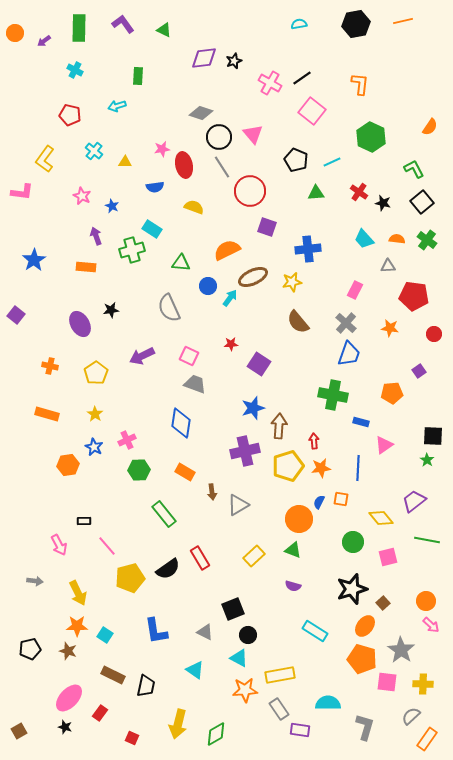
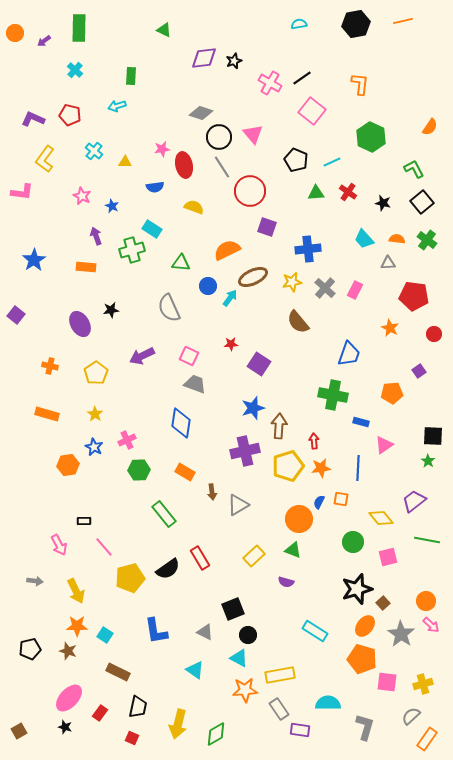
purple L-shape at (123, 24): moved 90 px left, 95 px down; rotated 30 degrees counterclockwise
cyan cross at (75, 70): rotated 14 degrees clockwise
green rectangle at (138, 76): moved 7 px left
red cross at (359, 192): moved 11 px left
gray triangle at (388, 266): moved 3 px up
gray cross at (346, 323): moved 21 px left, 35 px up
orange star at (390, 328): rotated 18 degrees clockwise
green star at (427, 460): moved 1 px right, 1 px down
pink line at (107, 546): moved 3 px left, 1 px down
purple semicircle at (293, 586): moved 7 px left, 4 px up
black star at (352, 589): moved 5 px right
yellow arrow at (78, 593): moved 2 px left, 2 px up
gray star at (401, 650): moved 16 px up
brown rectangle at (113, 675): moved 5 px right, 3 px up
yellow cross at (423, 684): rotated 18 degrees counterclockwise
black trapezoid at (146, 686): moved 8 px left, 21 px down
